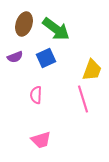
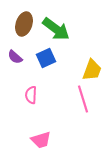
purple semicircle: rotated 63 degrees clockwise
pink semicircle: moved 5 px left
